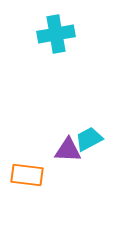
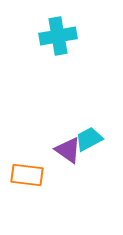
cyan cross: moved 2 px right, 2 px down
purple triangle: rotated 32 degrees clockwise
